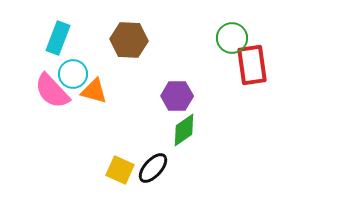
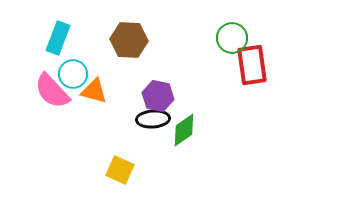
purple hexagon: moved 19 px left; rotated 12 degrees clockwise
black ellipse: moved 49 px up; rotated 44 degrees clockwise
